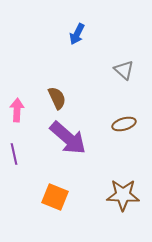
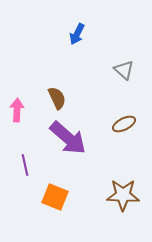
brown ellipse: rotated 10 degrees counterclockwise
purple line: moved 11 px right, 11 px down
